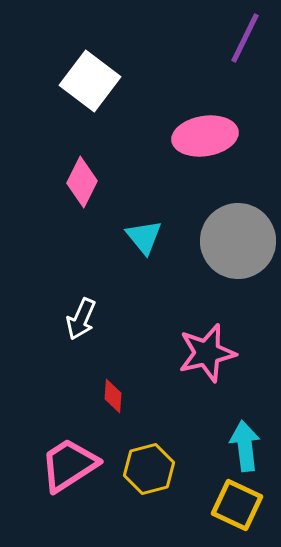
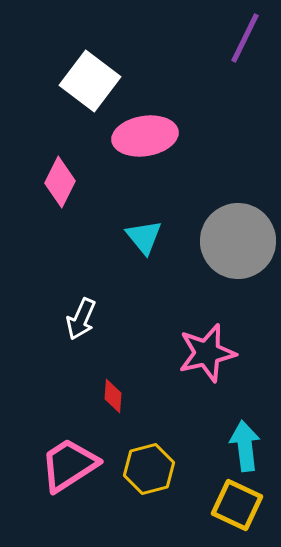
pink ellipse: moved 60 px left
pink diamond: moved 22 px left
